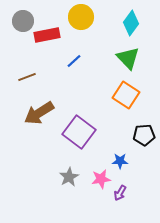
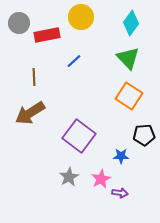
gray circle: moved 4 px left, 2 px down
brown line: moved 7 px right; rotated 72 degrees counterclockwise
orange square: moved 3 px right, 1 px down
brown arrow: moved 9 px left
purple square: moved 4 px down
blue star: moved 1 px right, 5 px up
pink star: rotated 18 degrees counterclockwise
purple arrow: rotated 112 degrees counterclockwise
